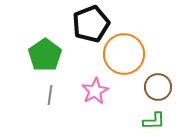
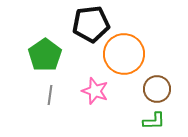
black pentagon: rotated 15 degrees clockwise
brown circle: moved 1 px left, 2 px down
pink star: rotated 24 degrees counterclockwise
